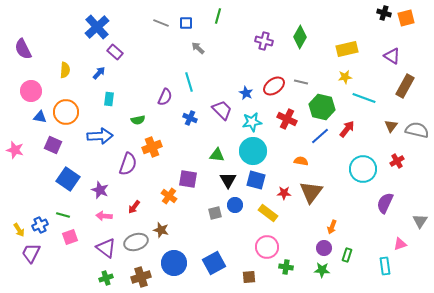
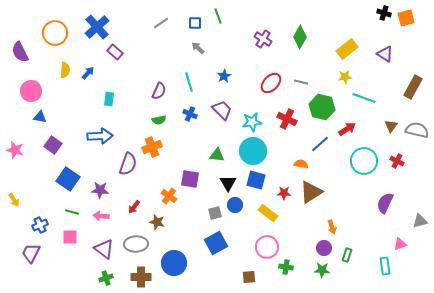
green line at (218, 16): rotated 35 degrees counterclockwise
gray line at (161, 23): rotated 56 degrees counterclockwise
blue square at (186, 23): moved 9 px right
purple cross at (264, 41): moved 1 px left, 2 px up; rotated 18 degrees clockwise
purple semicircle at (23, 49): moved 3 px left, 3 px down
yellow rectangle at (347, 49): rotated 25 degrees counterclockwise
purple triangle at (392, 56): moved 7 px left, 2 px up
blue arrow at (99, 73): moved 11 px left
red ellipse at (274, 86): moved 3 px left, 3 px up; rotated 10 degrees counterclockwise
brown rectangle at (405, 86): moved 8 px right, 1 px down
blue star at (246, 93): moved 22 px left, 17 px up; rotated 16 degrees clockwise
purple semicircle at (165, 97): moved 6 px left, 6 px up
orange circle at (66, 112): moved 11 px left, 79 px up
blue cross at (190, 118): moved 4 px up
green semicircle at (138, 120): moved 21 px right
red arrow at (347, 129): rotated 18 degrees clockwise
blue line at (320, 136): moved 8 px down
purple square at (53, 145): rotated 12 degrees clockwise
orange semicircle at (301, 161): moved 3 px down
red cross at (397, 161): rotated 32 degrees counterclockwise
cyan circle at (363, 169): moved 1 px right, 8 px up
purple square at (188, 179): moved 2 px right
black triangle at (228, 180): moved 3 px down
purple star at (100, 190): rotated 18 degrees counterclockwise
brown triangle at (311, 192): rotated 20 degrees clockwise
green line at (63, 215): moved 9 px right, 3 px up
pink arrow at (104, 216): moved 3 px left
gray triangle at (420, 221): rotated 42 degrees clockwise
orange arrow at (332, 227): rotated 40 degrees counterclockwise
yellow arrow at (19, 230): moved 5 px left, 30 px up
brown star at (161, 230): moved 4 px left, 8 px up
pink square at (70, 237): rotated 21 degrees clockwise
gray ellipse at (136, 242): moved 2 px down; rotated 15 degrees clockwise
purple triangle at (106, 248): moved 2 px left, 1 px down
blue square at (214, 263): moved 2 px right, 20 px up
brown cross at (141, 277): rotated 18 degrees clockwise
